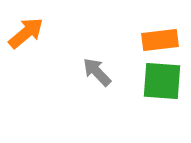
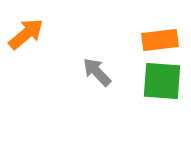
orange arrow: moved 1 px down
